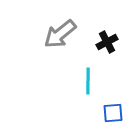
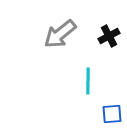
black cross: moved 2 px right, 6 px up
blue square: moved 1 px left, 1 px down
